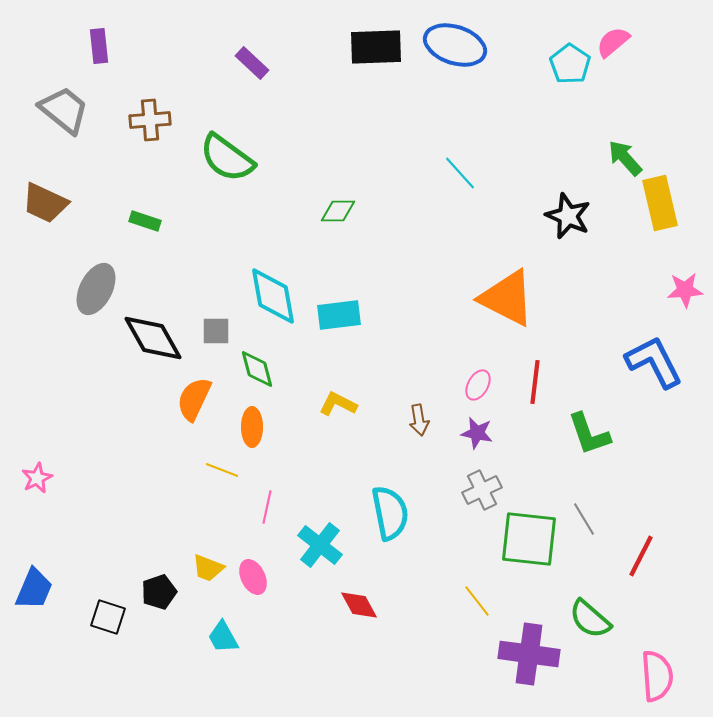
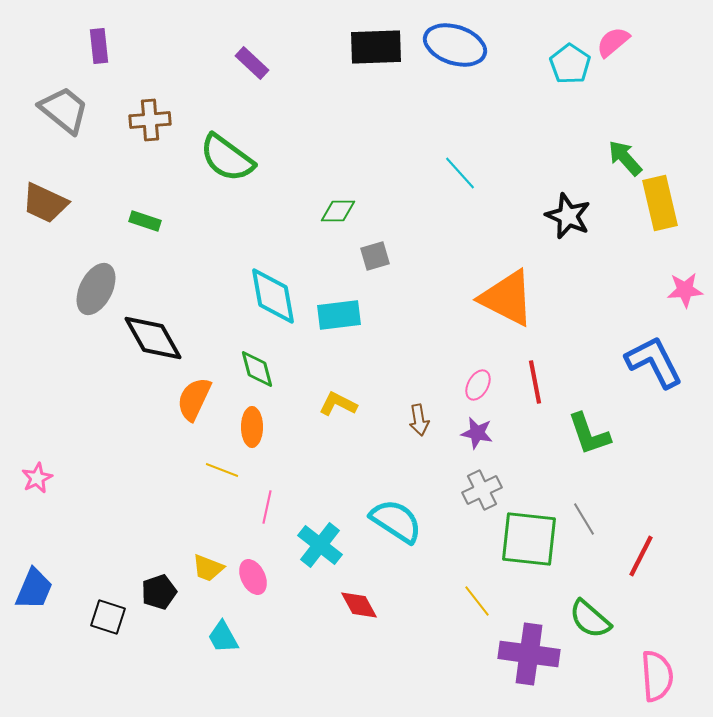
gray square at (216, 331): moved 159 px right, 75 px up; rotated 16 degrees counterclockwise
red line at (535, 382): rotated 18 degrees counterclockwise
cyan semicircle at (390, 513): moved 6 px right, 8 px down; rotated 46 degrees counterclockwise
